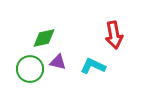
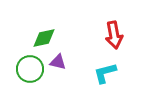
cyan L-shape: moved 12 px right, 7 px down; rotated 40 degrees counterclockwise
